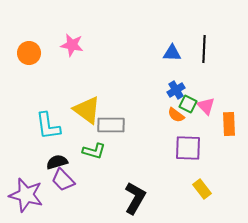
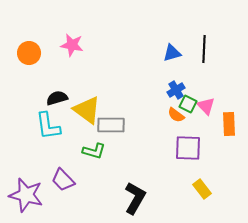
blue triangle: rotated 18 degrees counterclockwise
black semicircle: moved 64 px up
